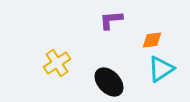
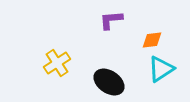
black ellipse: rotated 12 degrees counterclockwise
